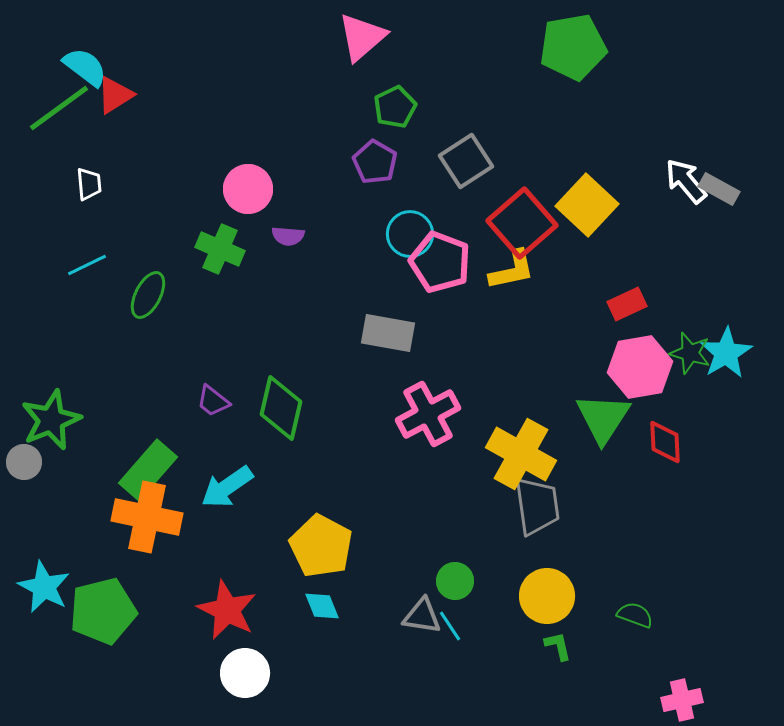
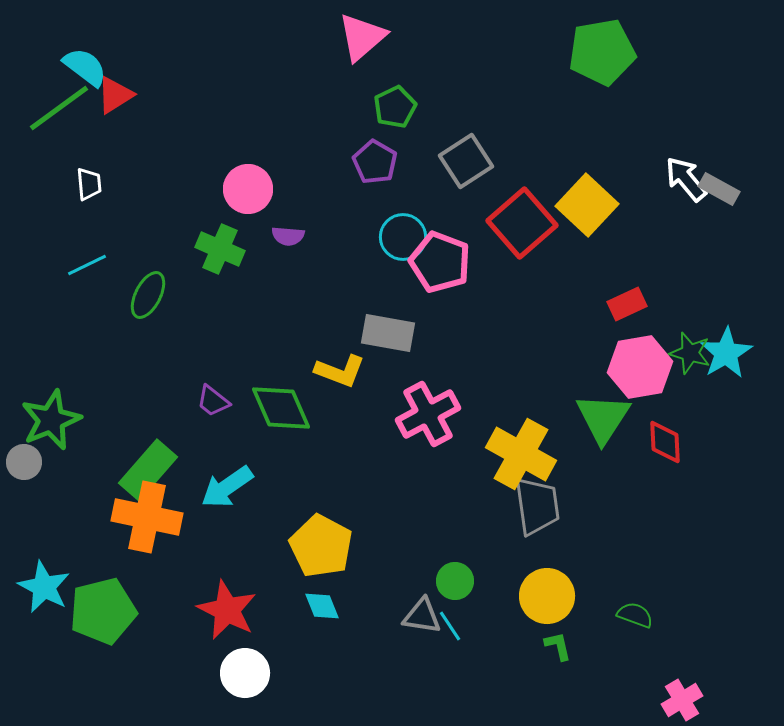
green pentagon at (573, 47): moved 29 px right, 5 px down
white arrow at (686, 181): moved 2 px up
cyan circle at (410, 234): moved 7 px left, 3 px down
yellow L-shape at (512, 270): moved 172 px left, 101 px down; rotated 33 degrees clockwise
green diamond at (281, 408): rotated 36 degrees counterclockwise
pink cross at (682, 700): rotated 18 degrees counterclockwise
